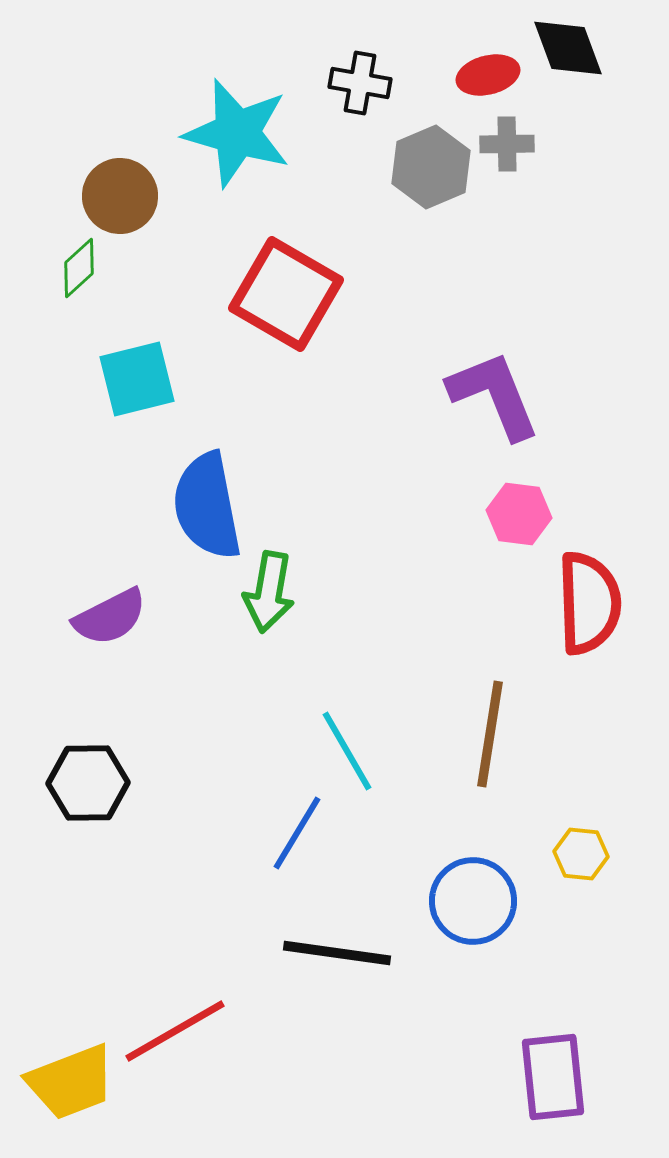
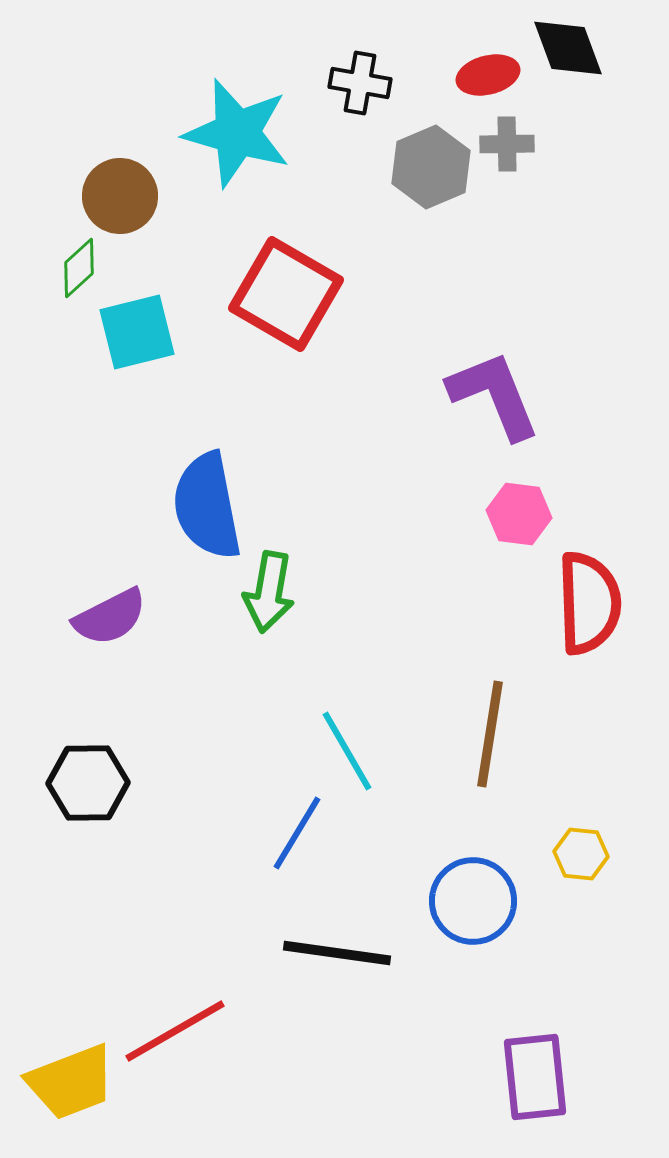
cyan square: moved 47 px up
purple rectangle: moved 18 px left
